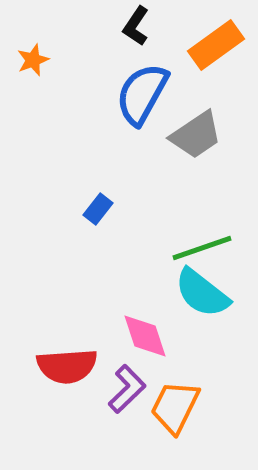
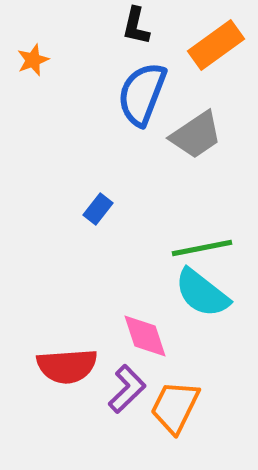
black L-shape: rotated 21 degrees counterclockwise
blue semicircle: rotated 8 degrees counterclockwise
green line: rotated 8 degrees clockwise
